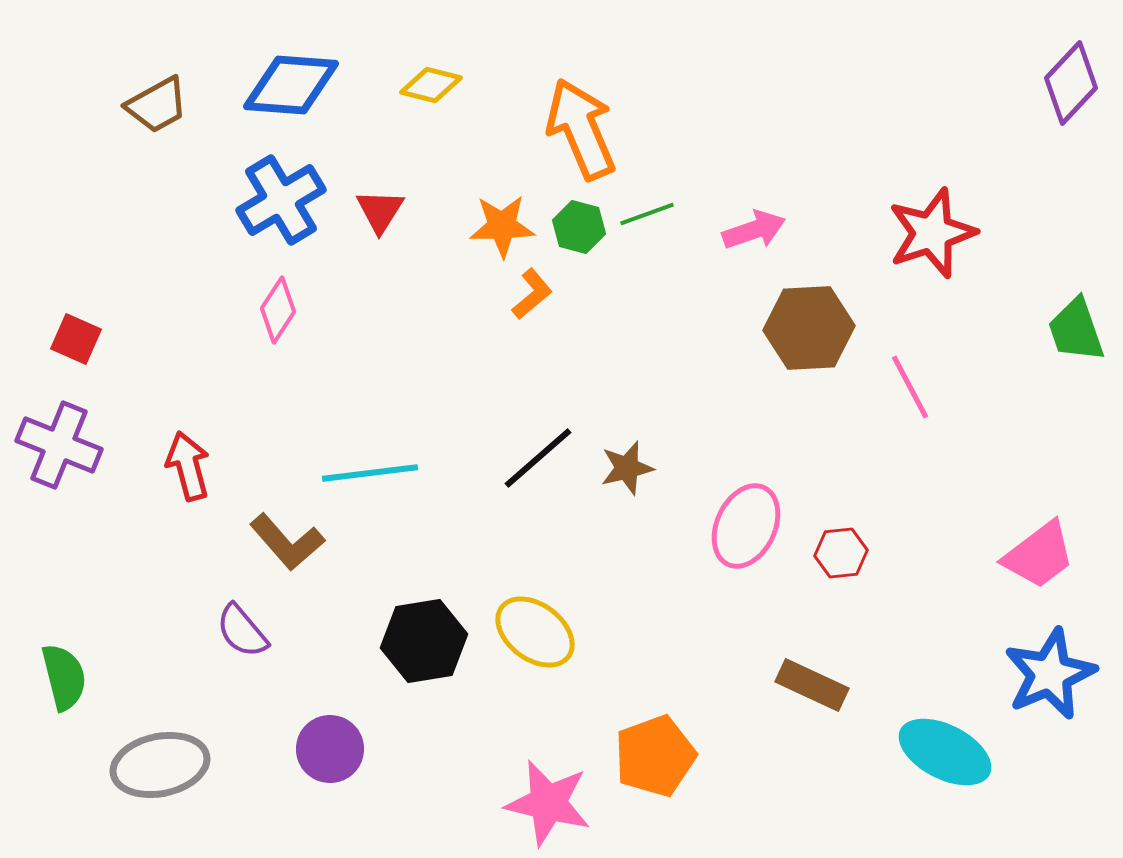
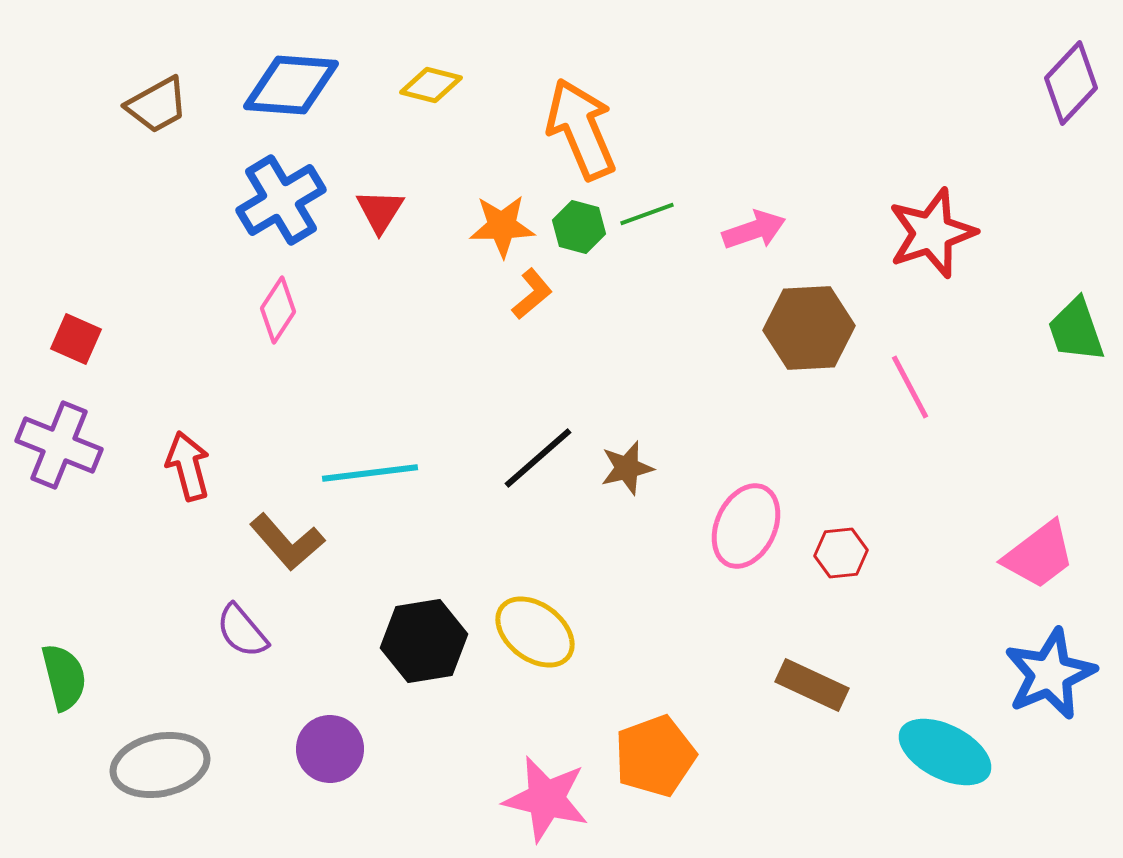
pink star: moved 2 px left, 4 px up
